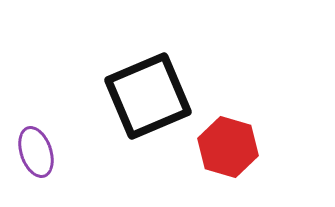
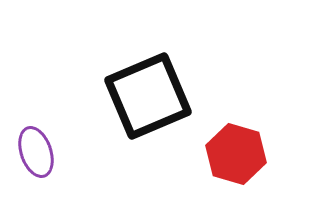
red hexagon: moved 8 px right, 7 px down
